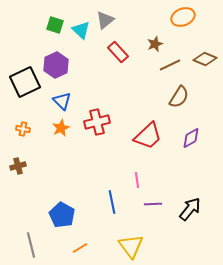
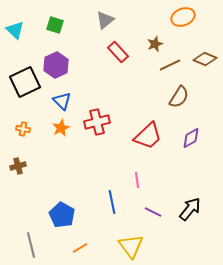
cyan triangle: moved 66 px left
purple line: moved 8 px down; rotated 30 degrees clockwise
